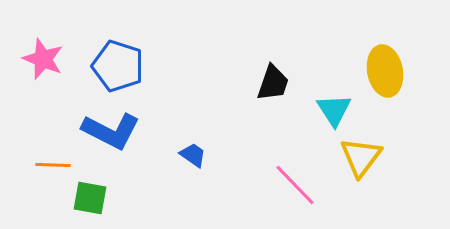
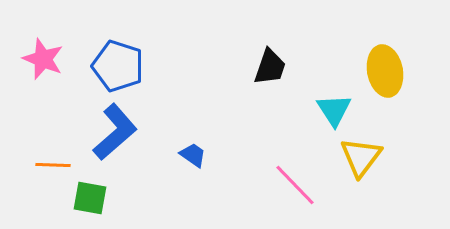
black trapezoid: moved 3 px left, 16 px up
blue L-shape: moved 4 px right, 1 px down; rotated 68 degrees counterclockwise
